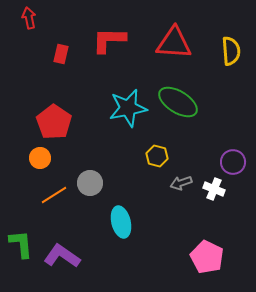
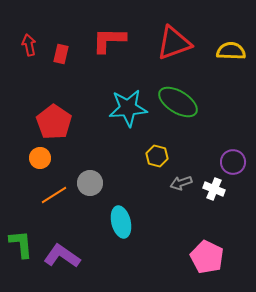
red arrow: moved 27 px down
red triangle: rotated 24 degrees counterclockwise
yellow semicircle: rotated 84 degrees counterclockwise
cyan star: rotated 6 degrees clockwise
